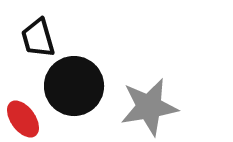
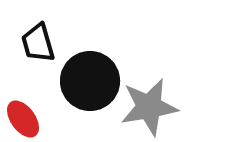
black trapezoid: moved 5 px down
black circle: moved 16 px right, 5 px up
